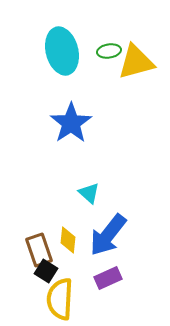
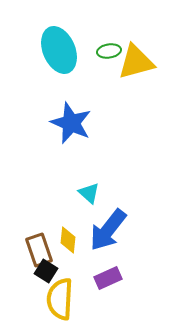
cyan ellipse: moved 3 px left, 1 px up; rotated 9 degrees counterclockwise
blue star: rotated 15 degrees counterclockwise
blue arrow: moved 5 px up
